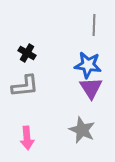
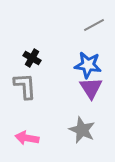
gray line: rotated 60 degrees clockwise
black cross: moved 5 px right, 5 px down
gray L-shape: rotated 88 degrees counterclockwise
pink arrow: rotated 105 degrees clockwise
